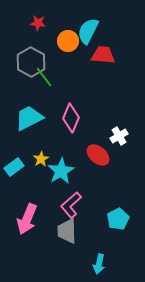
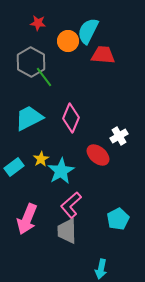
cyan arrow: moved 2 px right, 5 px down
